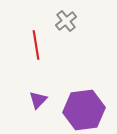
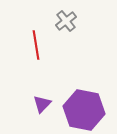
purple triangle: moved 4 px right, 4 px down
purple hexagon: rotated 18 degrees clockwise
